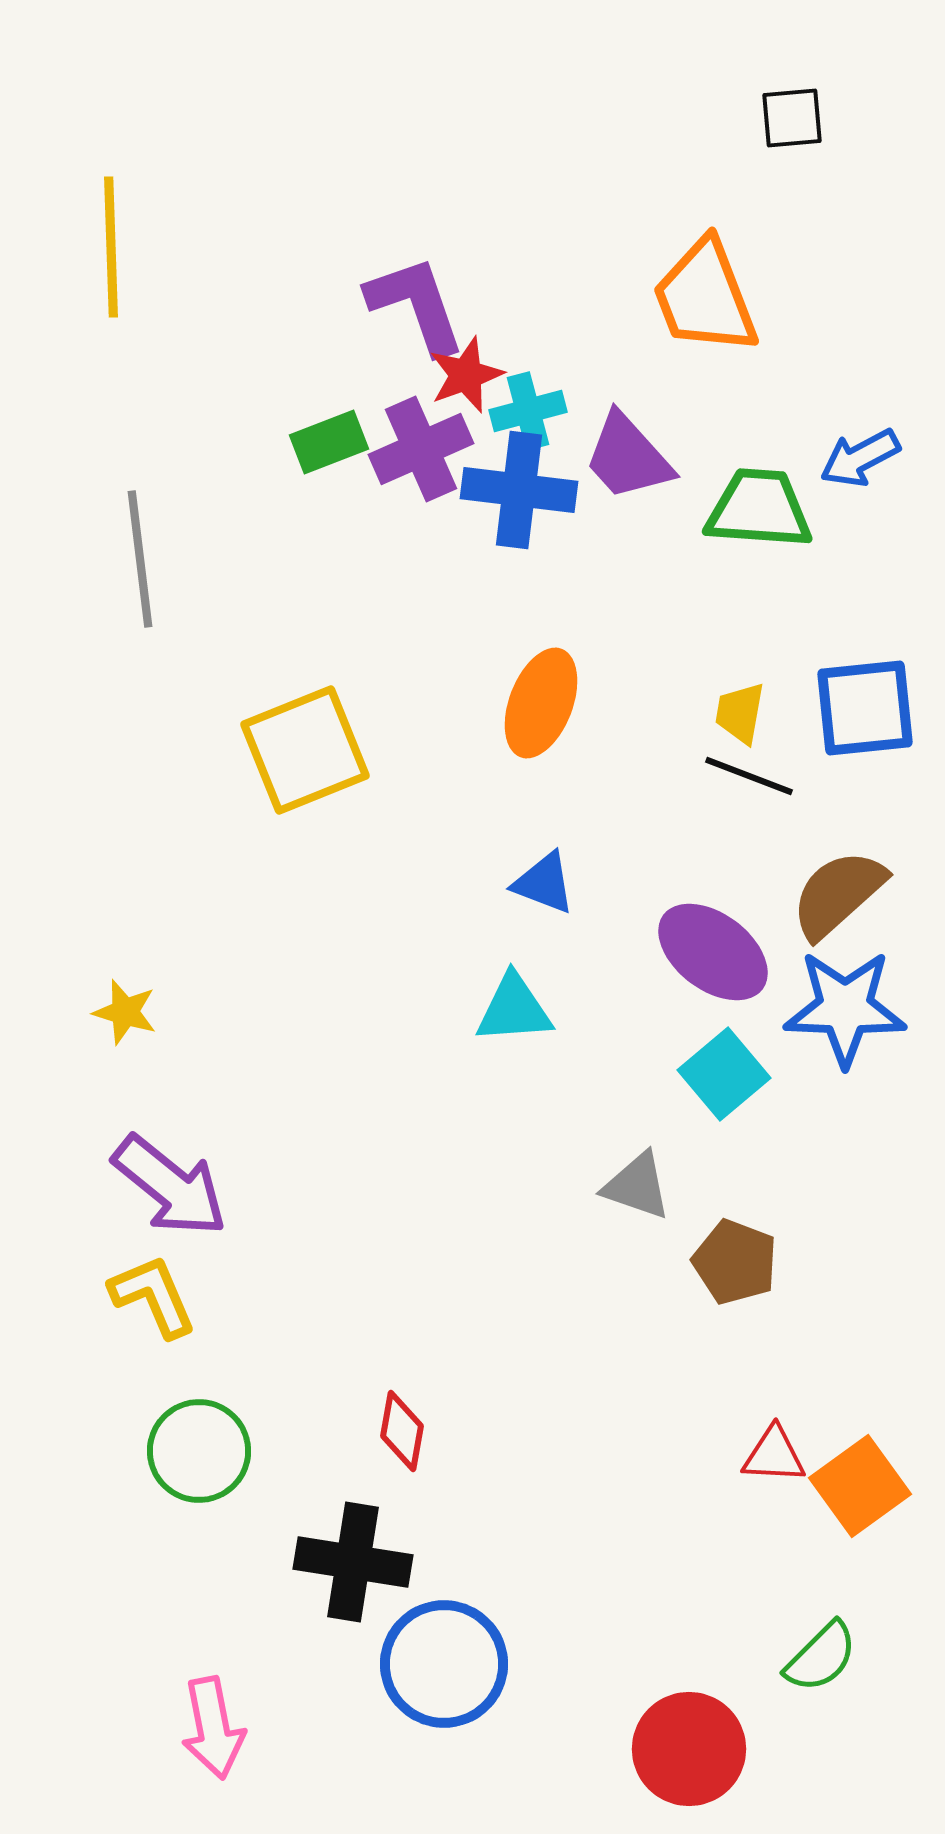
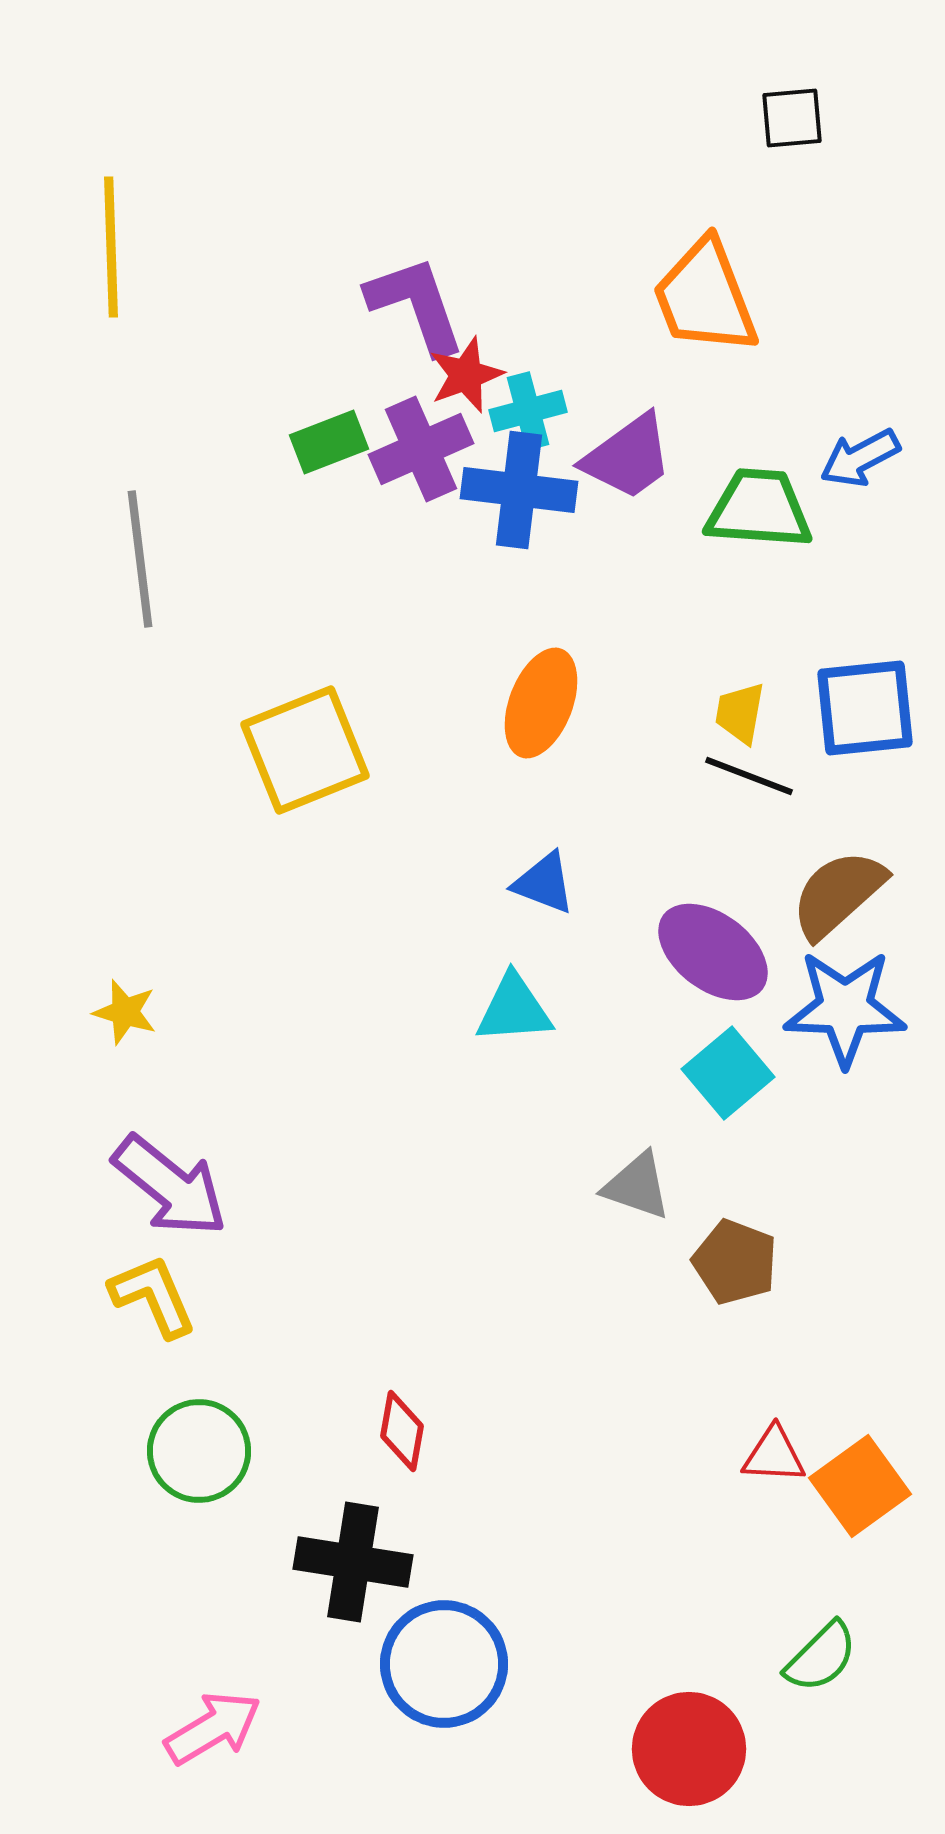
purple trapezoid: rotated 84 degrees counterclockwise
cyan square: moved 4 px right, 1 px up
pink arrow: rotated 110 degrees counterclockwise
